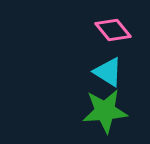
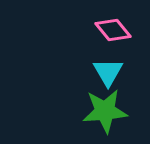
cyan triangle: rotated 28 degrees clockwise
